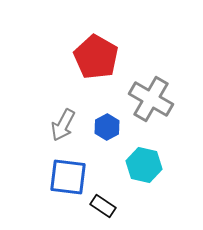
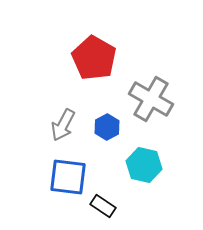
red pentagon: moved 2 px left, 1 px down
